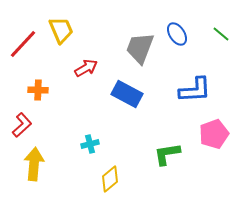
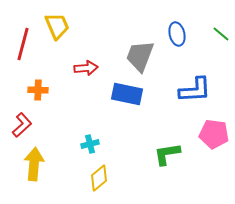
yellow trapezoid: moved 4 px left, 4 px up
blue ellipse: rotated 20 degrees clockwise
red line: rotated 28 degrees counterclockwise
gray trapezoid: moved 8 px down
red arrow: rotated 25 degrees clockwise
blue rectangle: rotated 16 degrees counterclockwise
pink pentagon: rotated 28 degrees clockwise
yellow diamond: moved 11 px left, 1 px up
